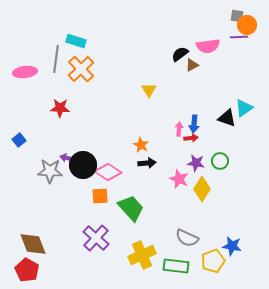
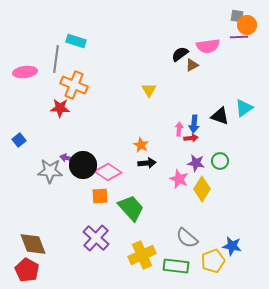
orange cross: moved 7 px left, 16 px down; rotated 24 degrees counterclockwise
black triangle: moved 7 px left, 2 px up
gray semicircle: rotated 15 degrees clockwise
